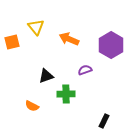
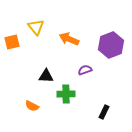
purple hexagon: rotated 10 degrees clockwise
black triangle: rotated 21 degrees clockwise
black rectangle: moved 9 px up
